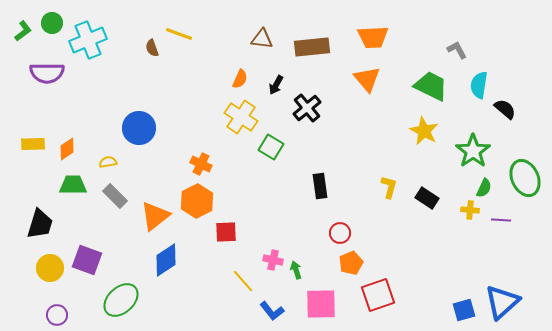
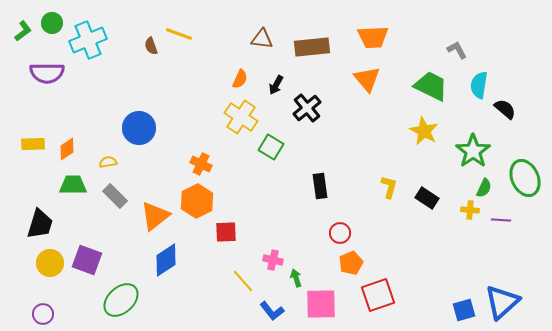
brown semicircle at (152, 48): moved 1 px left, 2 px up
yellow circle at (50, 268): moved 5 px up
green arrow at (296, 270): moved 8 px down
purple circle at (57, 315): moved 14 px left, 1 px up
